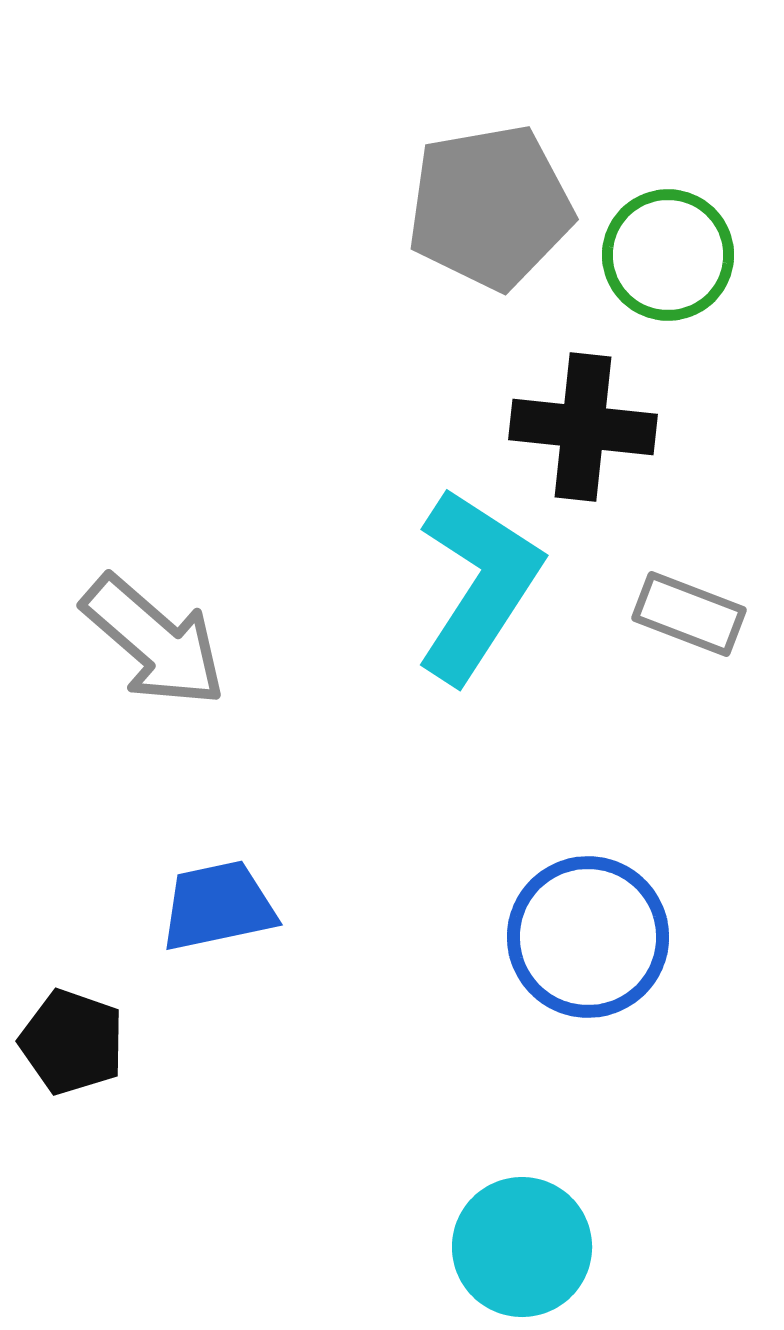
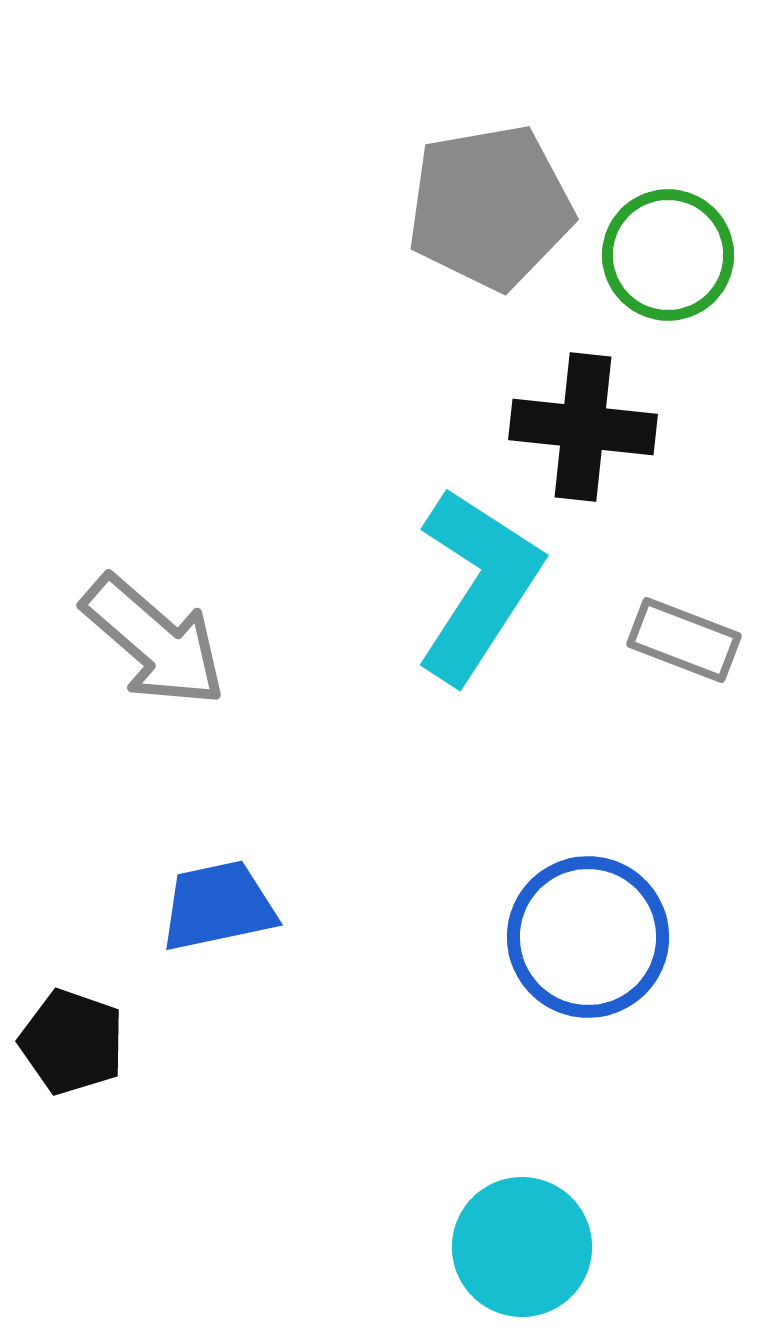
gray rectangle: moved 5 px left, 26 px down
